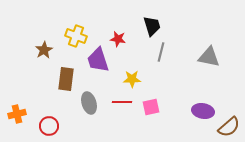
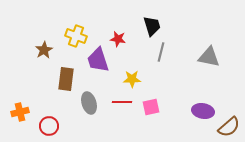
orange cross: moved 3 px right, 2 px up
